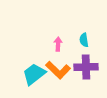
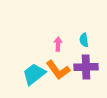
orange L-shape: rotated 10 degrees clockwise
